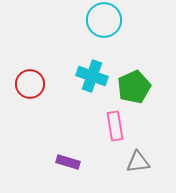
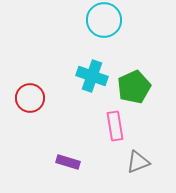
red circle: moved 14 px down
gray triangle: rotated 15 degrees counterclockwise
